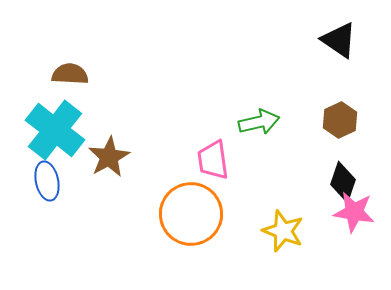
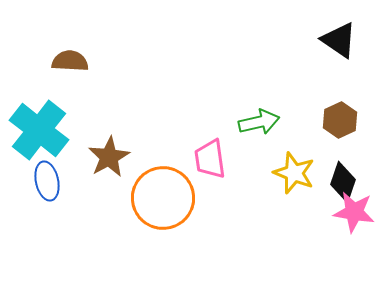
brown semicircle: moved 13 px up
cyan cross: moved 16 px left
pink trapezoid: moved 3 px left, 1 px up
orange circle: moved 28 px left, 16 px up
yellow star: moved 11 px right, 58 px up
